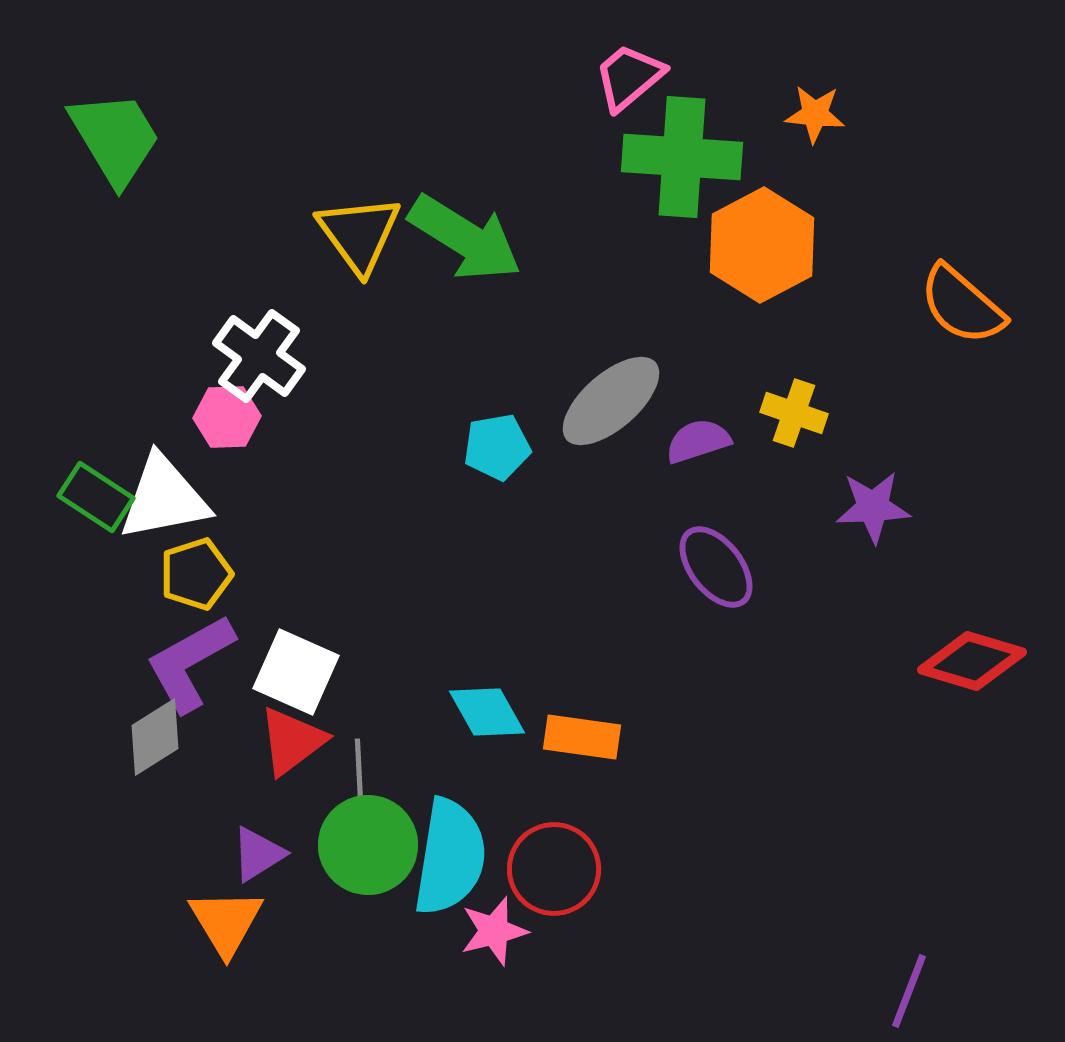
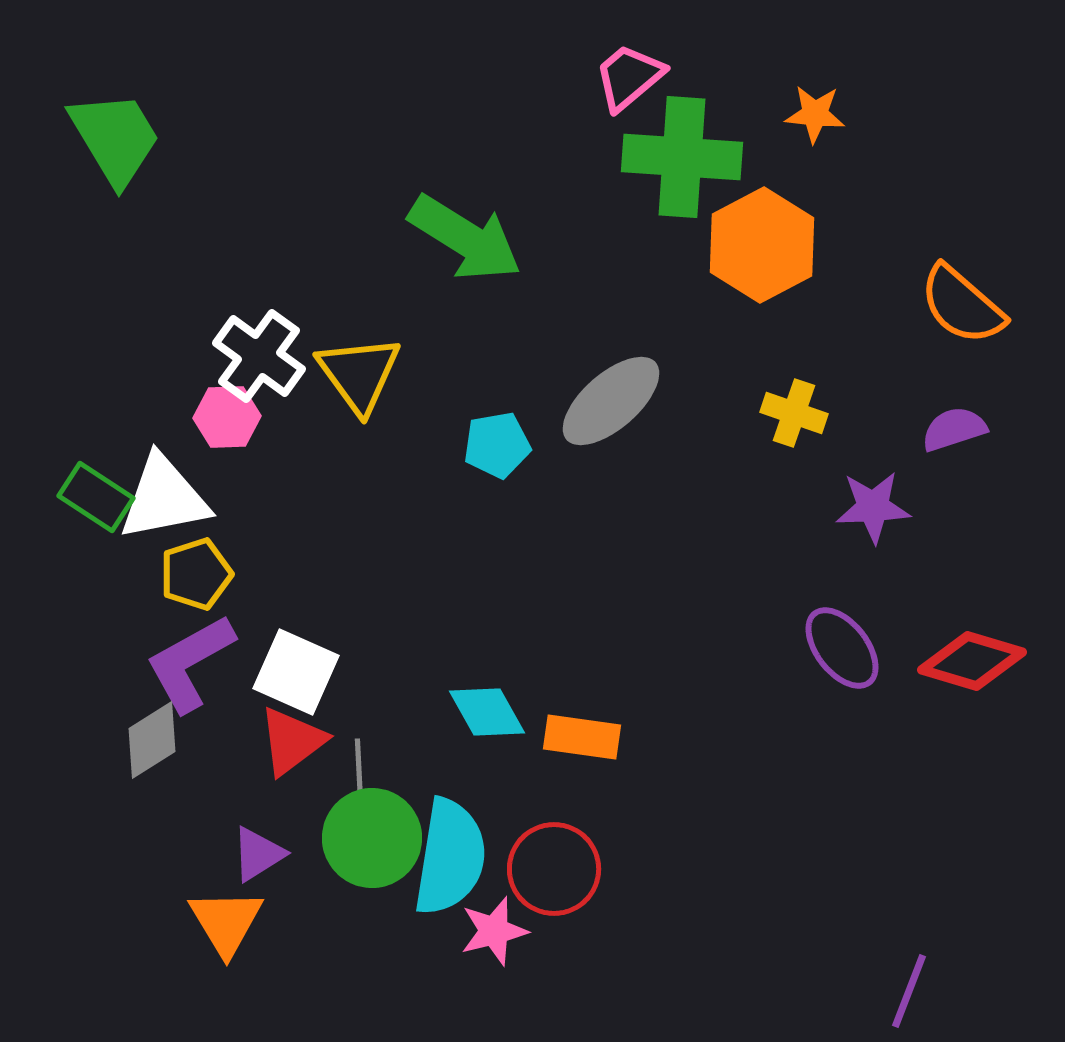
yellow triangle: moved 140 px down
purple semicircle: moved 256 px right, 12 px up
cyan pentagon: moved 2 px up
purple ellipse: moved 126 px right, 81 px down
gray diamond: moved 3 px left, 3 px down
green circle: moved 4 px right, 7 px up
